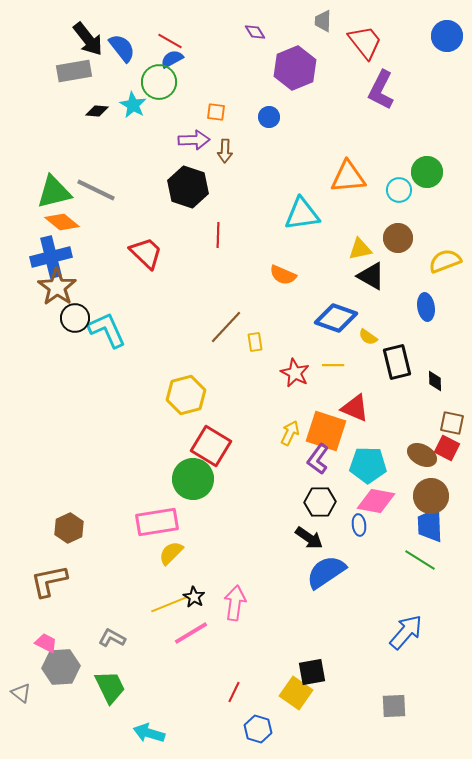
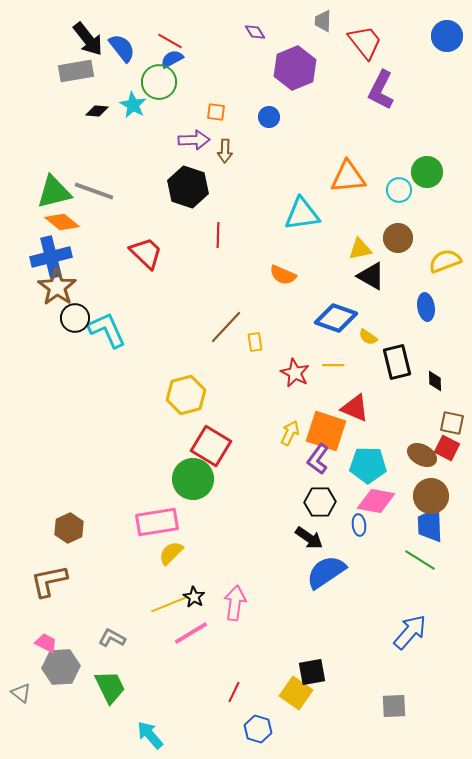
gray rectangle at (74, 71): moved 2 px right
gray line at (96, 190): moved 2 px left, 1 px down; rotated 6 degrees counterclockwise
blue arrow at (406, 632): moved 4 px right
cyan arrow at (149, 733): moved 1 px right, 2 px down; rotated 32 degrees clockwise
